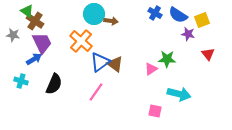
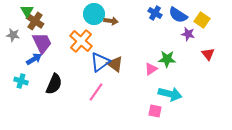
green triangle: rotated 24 degrees clockwise
yellow square: rotated 35 degrees counterclockwise
cyan arrow: moved 9 px left
